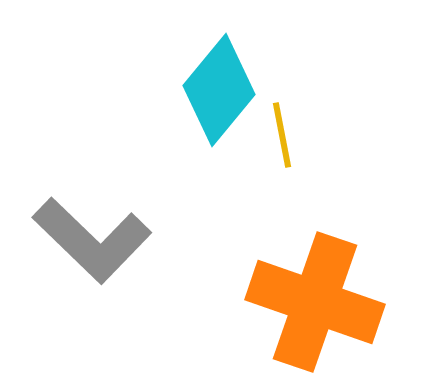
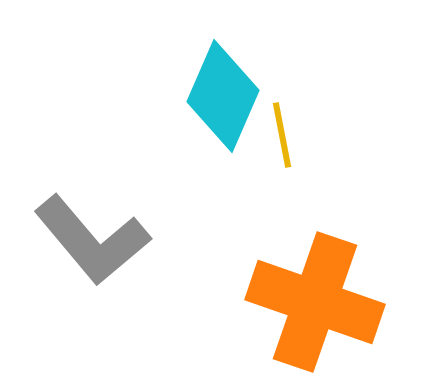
cyan diamond: moved 4 px right, 6 px down; rotated 16 degrees counterclockwise
gray L-shape: rotated 6 degrees clockwise
